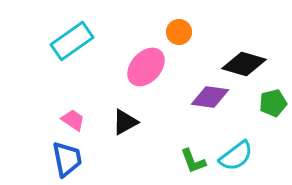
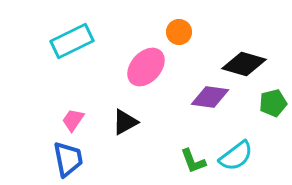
cyan rectangle: rotated 9 degrees clockwise
pink trapezoid: rotated 90 degrees counterclockwise
blue trapezoid: moved 1 px right
